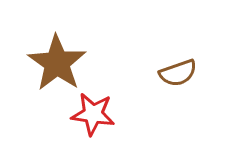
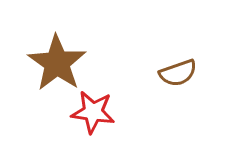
red star: moved 2 px up
